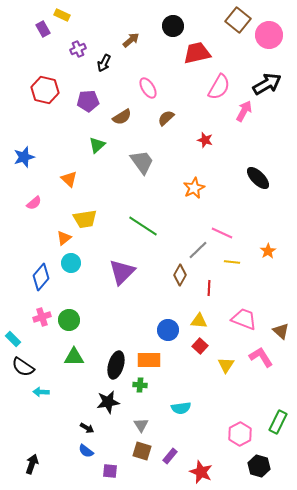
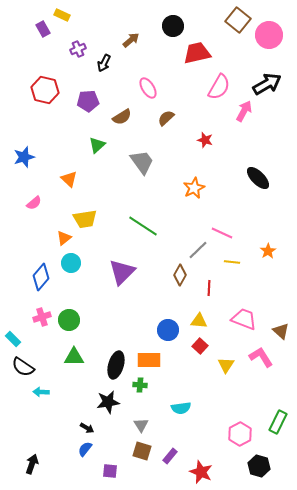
blue semicircle at (86, 451): moved 1 px left, 2 px up; rotated 91 degrees clockwise
